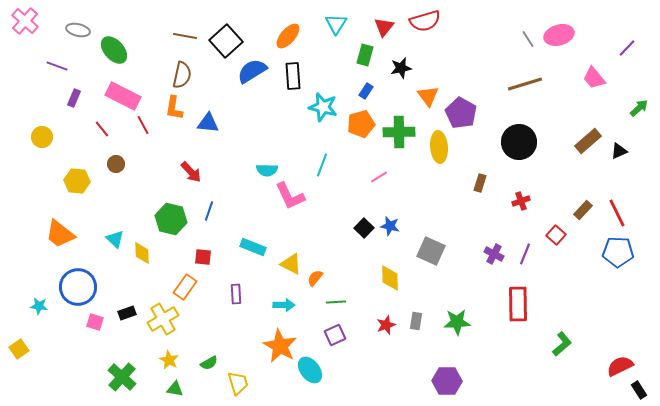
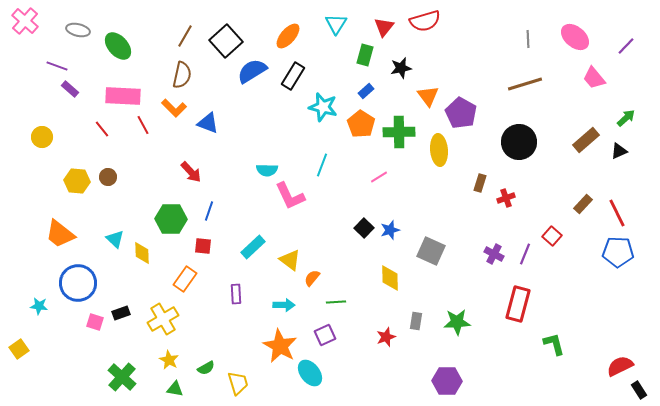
pink ellipse at (559, 35): moved 16 px right, 2 px down; rotated 56 degrees clockwise
brown line at (185, 36): rotated 70 degrees counterclockwise
gray line at (528, 39): rotated 30 degrees clockwise
purple line at (627, 48): moved 1 px left, 2 px up
green ellipse at (114, 50): moved 4 px right, 4 px up
black rectangle at (293, 76): rotated 36 degrees clockwise
blue rectangle at (366, 91): rotated 14 degrees clockwise
pink rectangle at (123, 96): rotated 24 degrees counterclockwise
purple rectangle at (74, 98): moved 4 px left, 9 px up; rotated 72 degrees counterclockwise
orange L-shape at (174, 108): rotated 55 degrees counterclockwise
green arrow at (639, 108): moved 13 px left, 10 px down
blue triangle at (208, 123): rotated 15 degrees clockwise
orange pentagon at (361, 124): rotated 24 degrees counterclockwise
brown rectangle at (588, 141): moved 2 px left, 1 px up
yellow ellipse at (439, 147): moved 3 px down
brown circle at (116, 164): moved 8 px left, 13 px down
red cross at (521, 201): moved 15 px left, 3 px up
brown rectangle at (583, 210): moved 6 px up
green hexagon at (171, 219): rotated 12 degrees counterclockwise
blue star at (390, 226): moved 4 px down; rotated 30 degrees counterclockwise
red square at (556, 235): moved 4 px left, 1 px down
cyan rectangle at (253, 247): rotated 65 degrees counterclockwise
red square at (203, 257): moved 11 px up
yellow triangle at (291, 264): moved 1 px left, 4 px up; rotated 10 degrees clockwise
orange semicircle at (315, 278): moved 3 px left
blue circle at (78, 287): moved 4 px up
orange rectangle at (185, 287): moved 8 px up
red rectangle at (518, 304): rotated 16 degrees clockwise
black rectangle at (127, 313): moved 6 px left
red star at (386, 325): moved 12 px down
purple square at (335, 335): moved 10 px left
green L-shape at (562, 344): moved 8 px left; rotated 65 degrees counterclockwise
green semicircle at (209, 363): moved 3 px left, 5 px down
cyan ellipse at (310, 370): moved 3 px down
